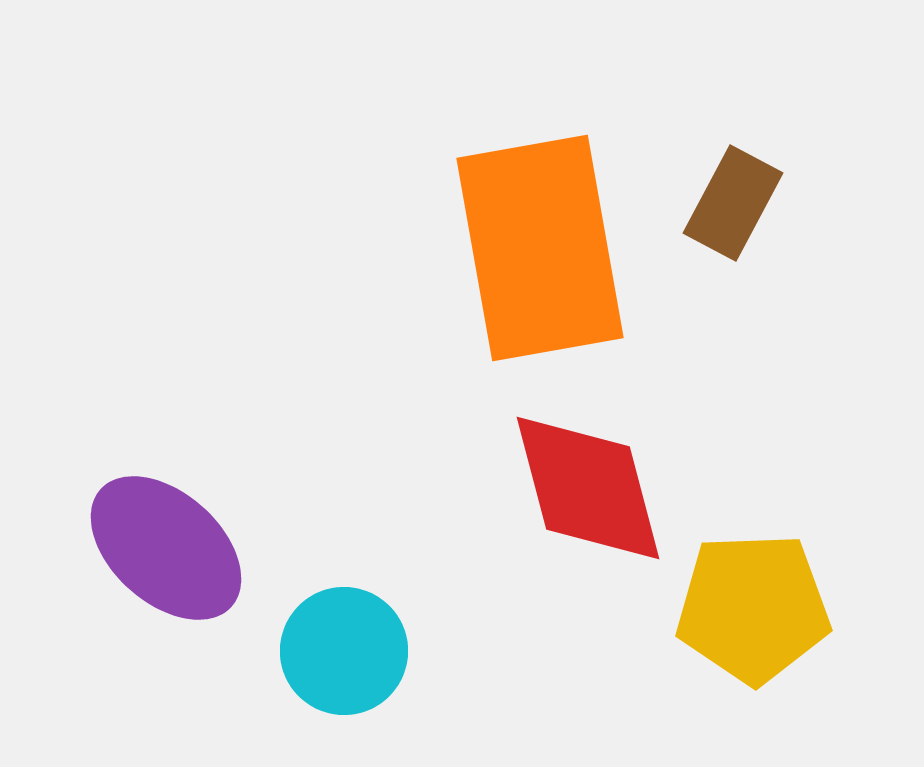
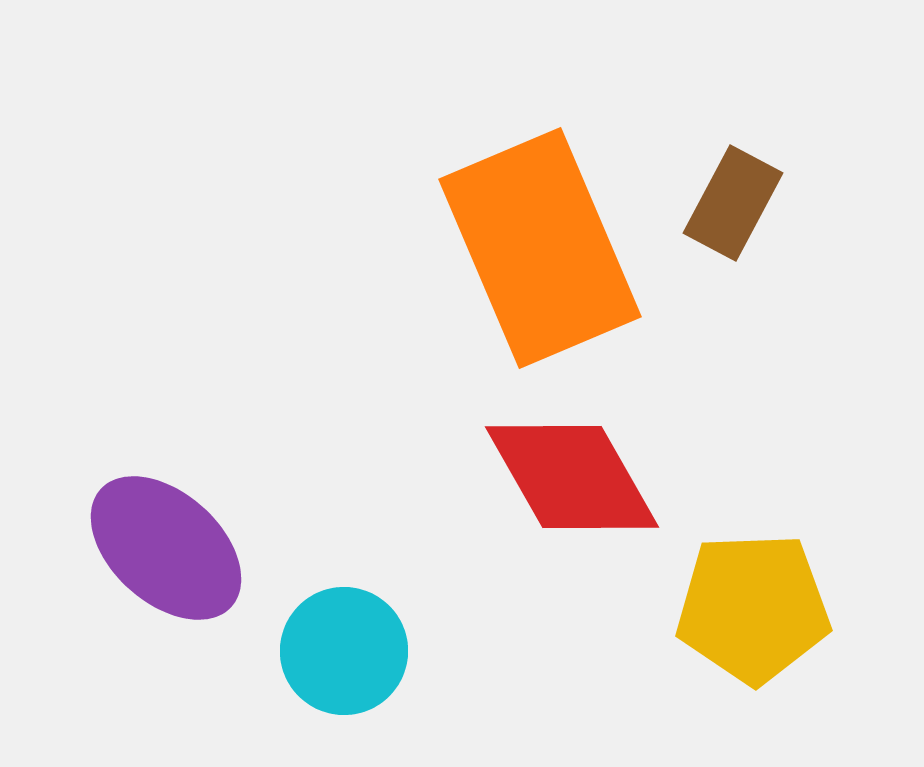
orange rectangle: rotated 13 degrees counterclockwise
red diamond: moved 16 px left, 11 px up; rotated 15 degrees counterclockwise
